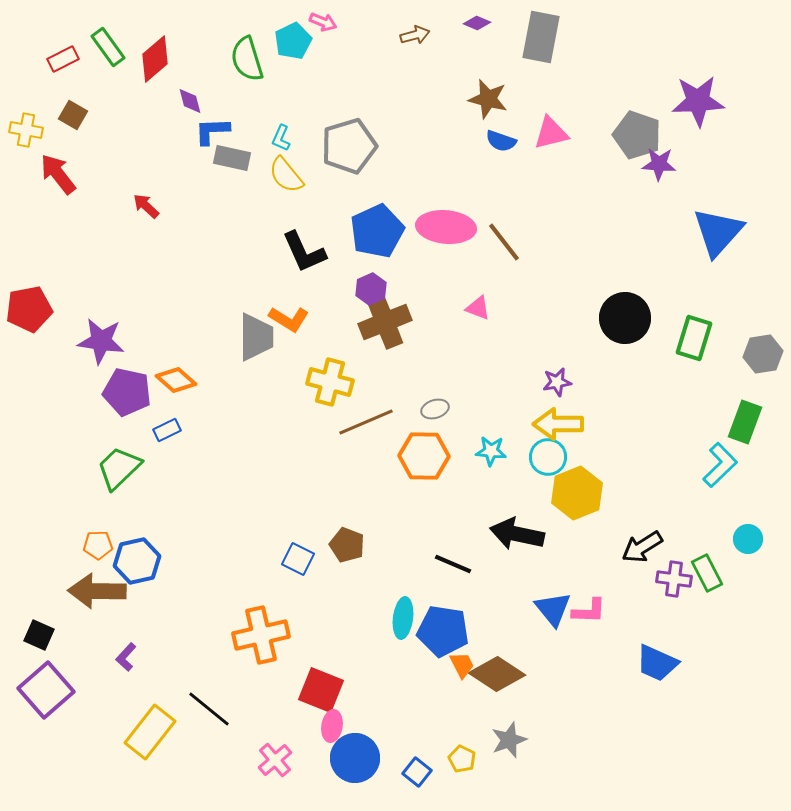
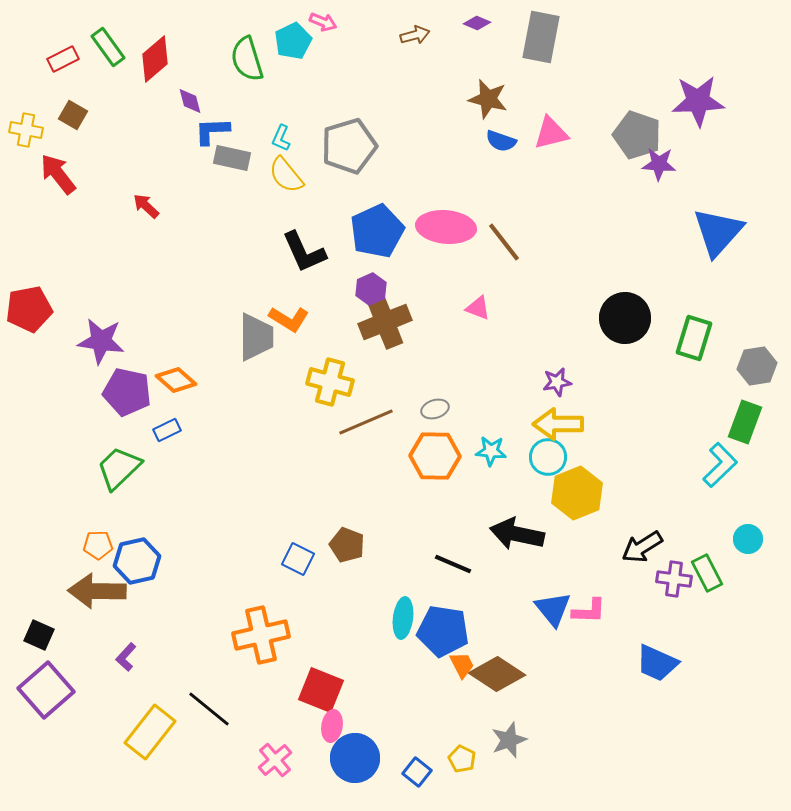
gray hexagon at (763, 354): moved 6 px left, 12 px down
orange hexagon at (424, 456): moved 11 px right
